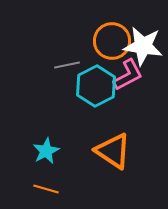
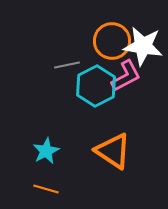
pink L-shape: moved 2 px left, 1 px down
